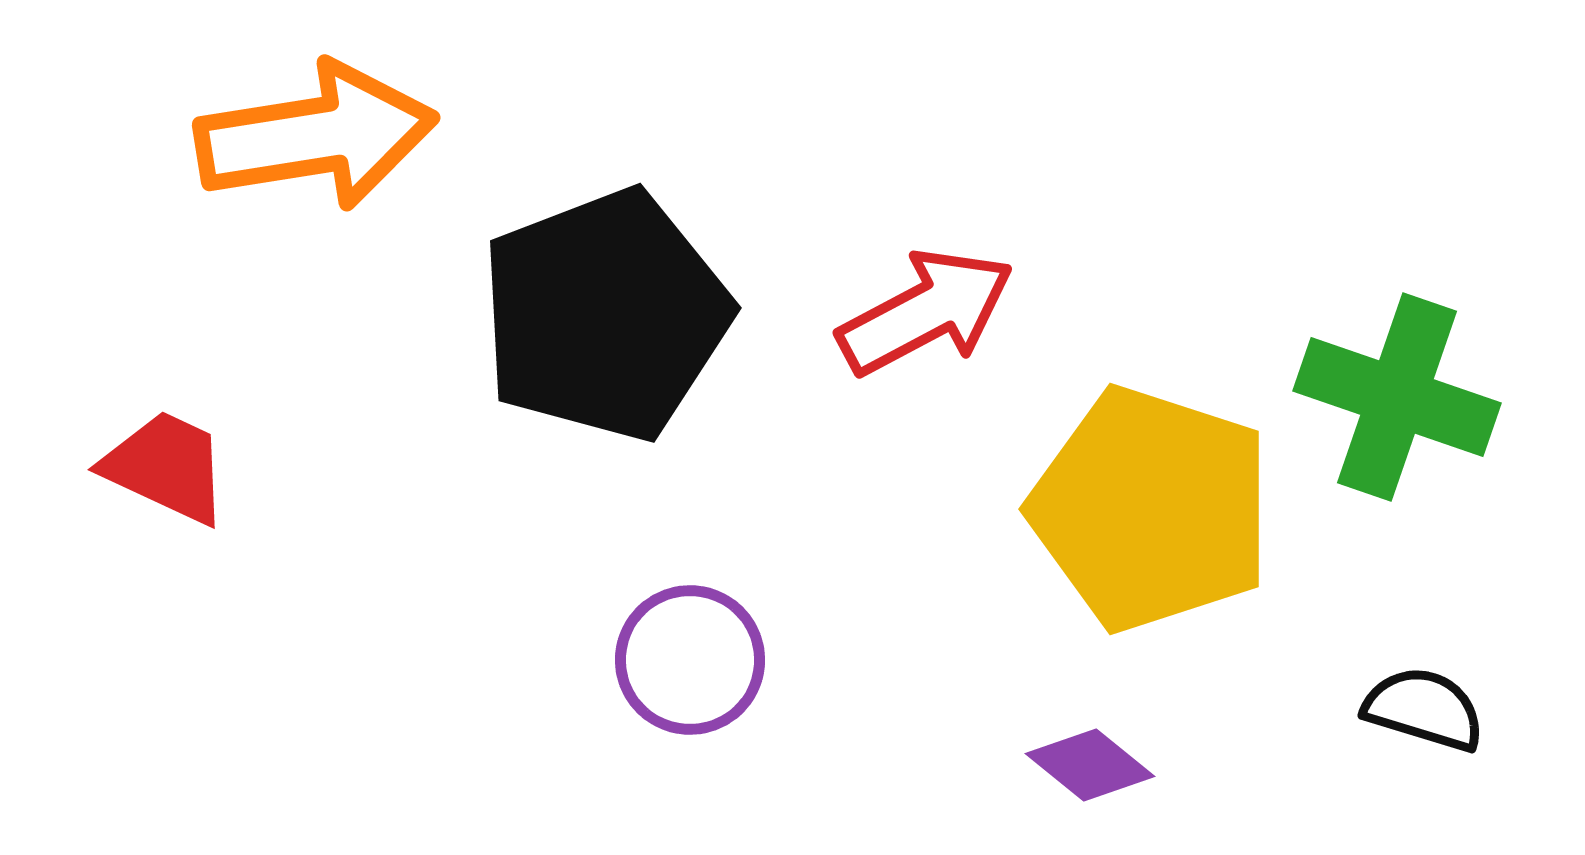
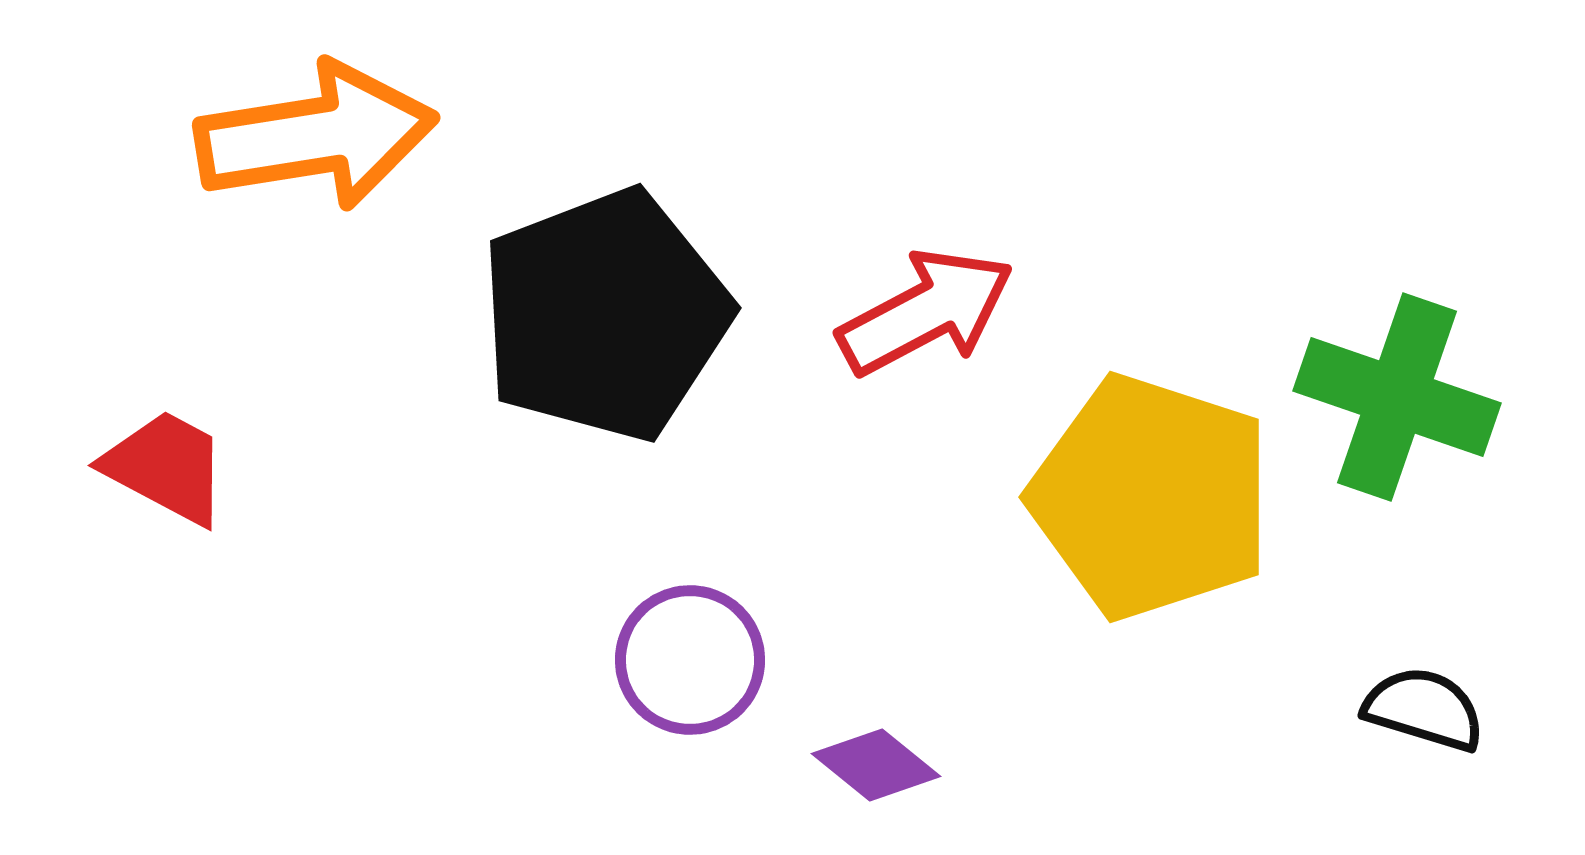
red trapezoid: rotated 3 degrees clockwise
yellow pentagon: moved 12 px up
purple diamond: moved 214 px left
